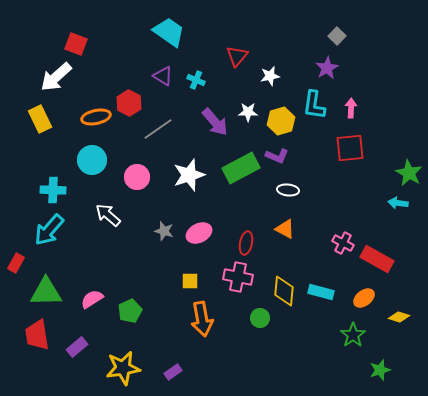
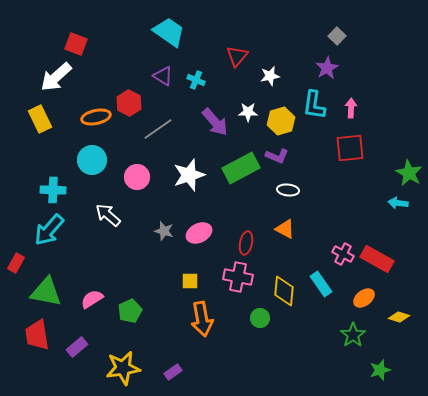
pink cross at (343, 243): moved 11 px down
green triangle at (46, 292): rotated 12 degrees clockwise
cyan rectangle at (321, 292): moved 8 px up; rotated 40 degrees clockwise
